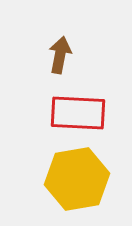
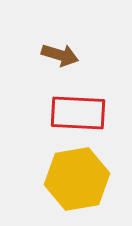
brown arrow: rotated 96 degrees clockwise
